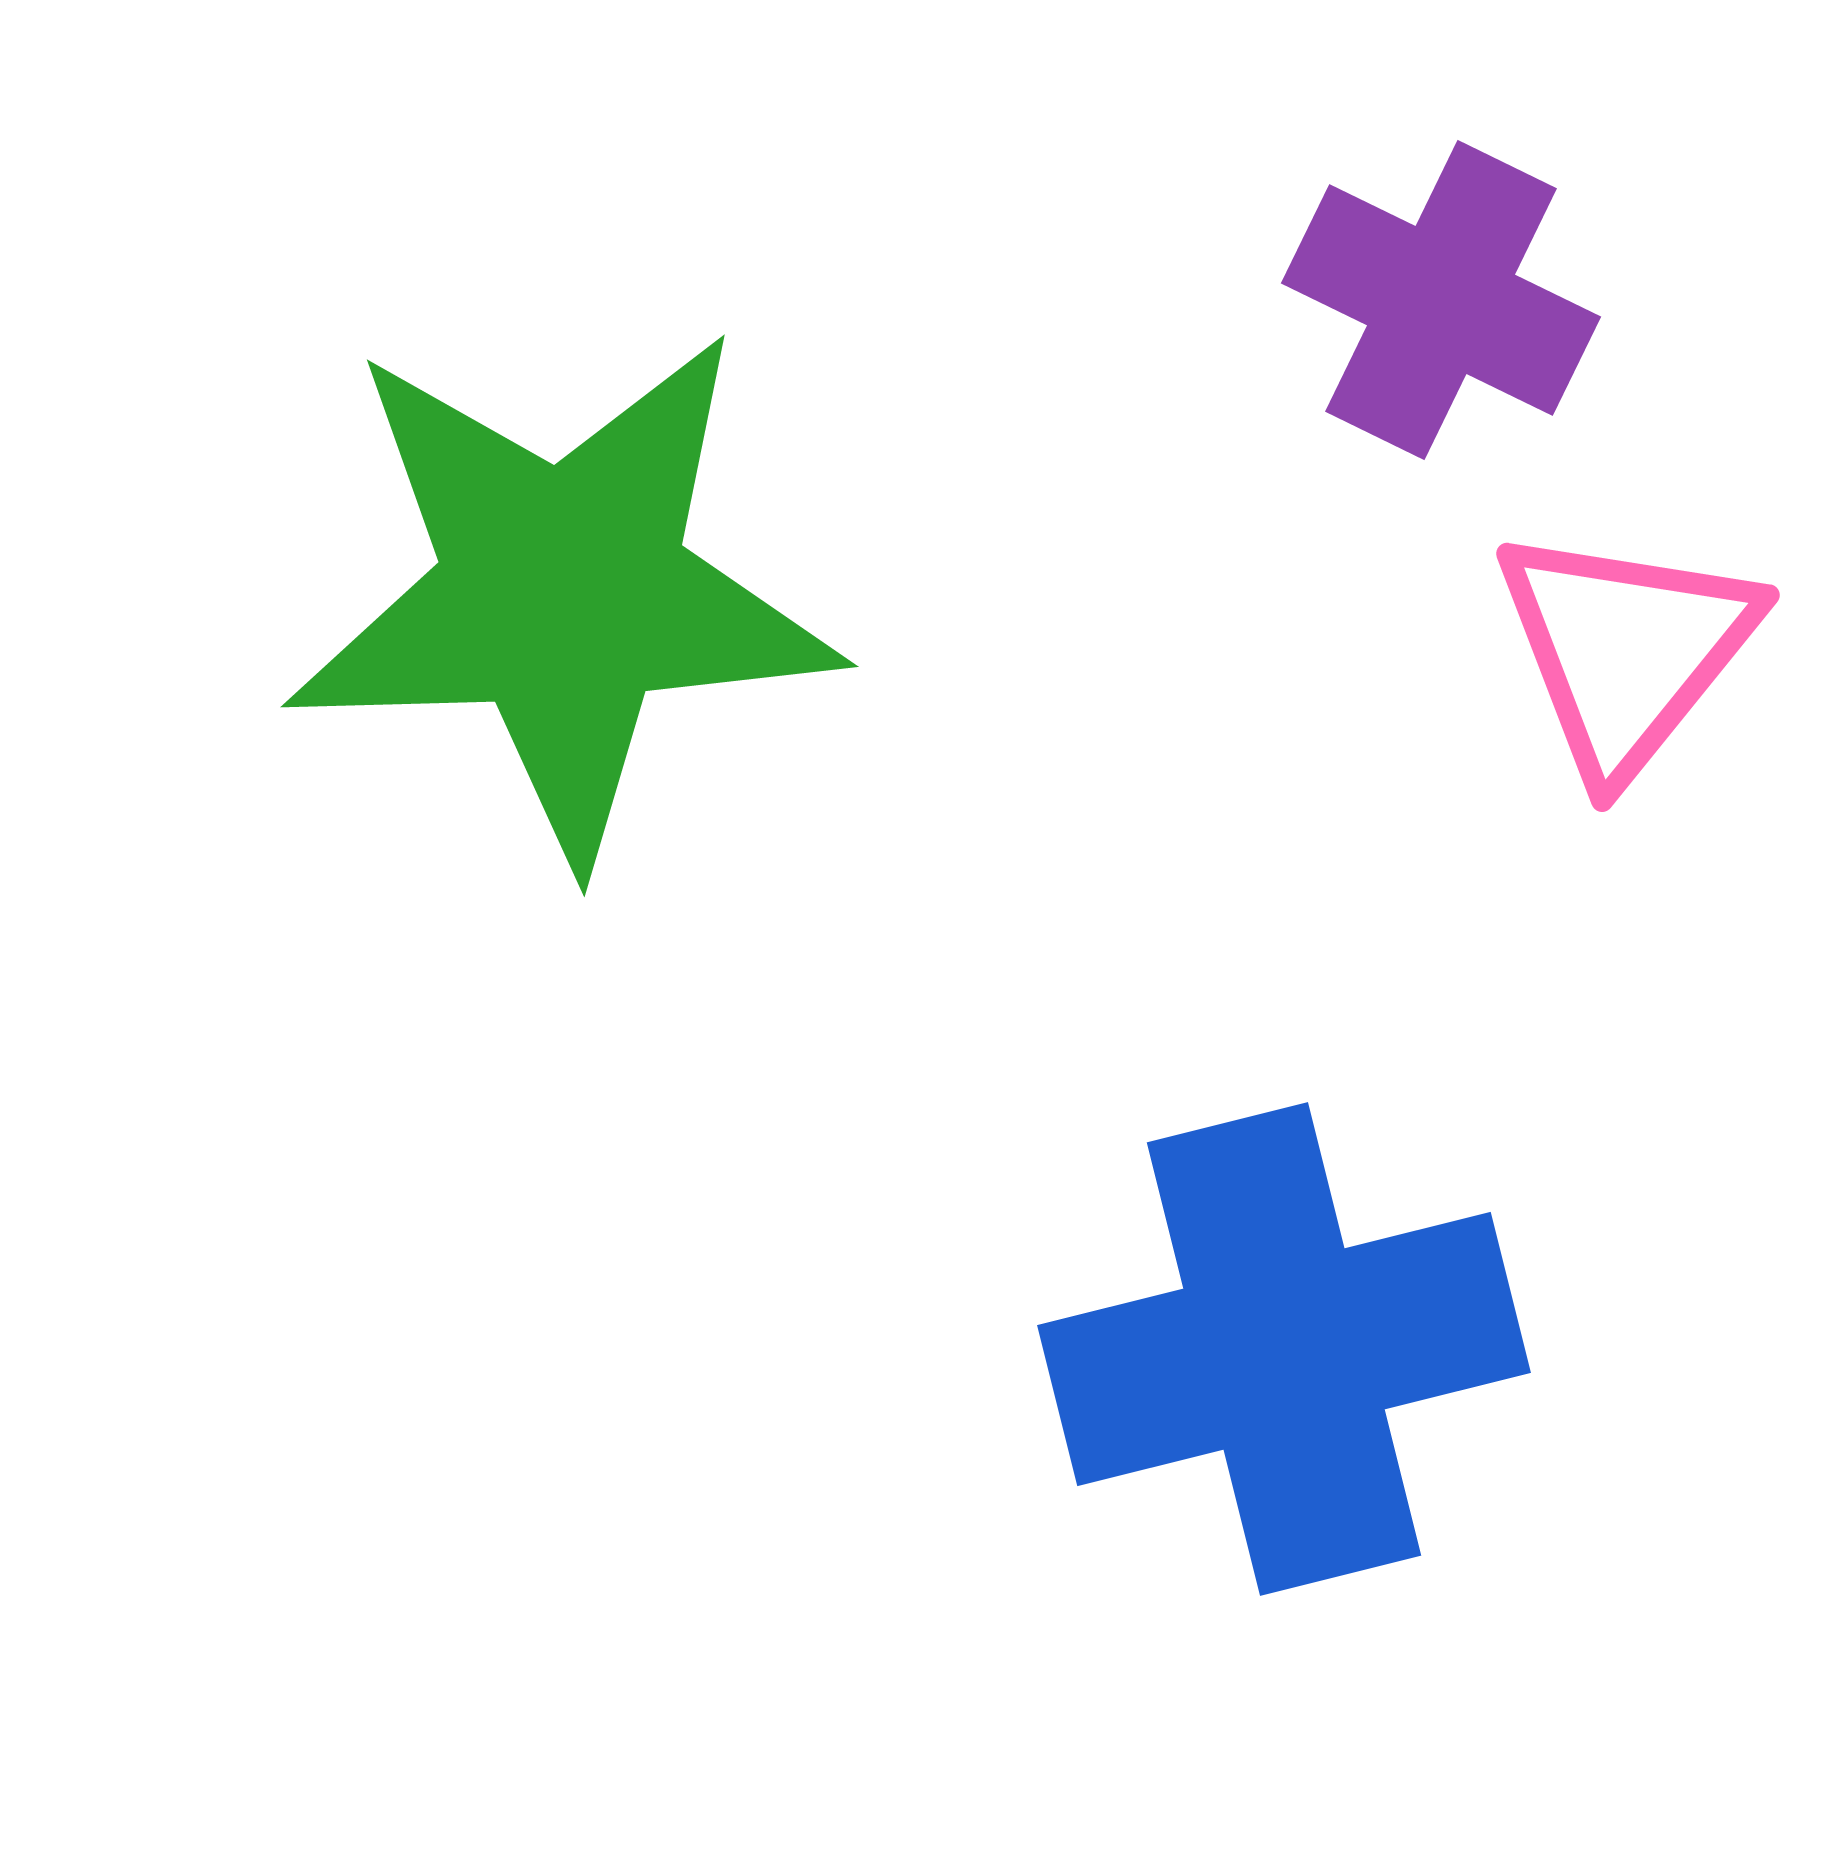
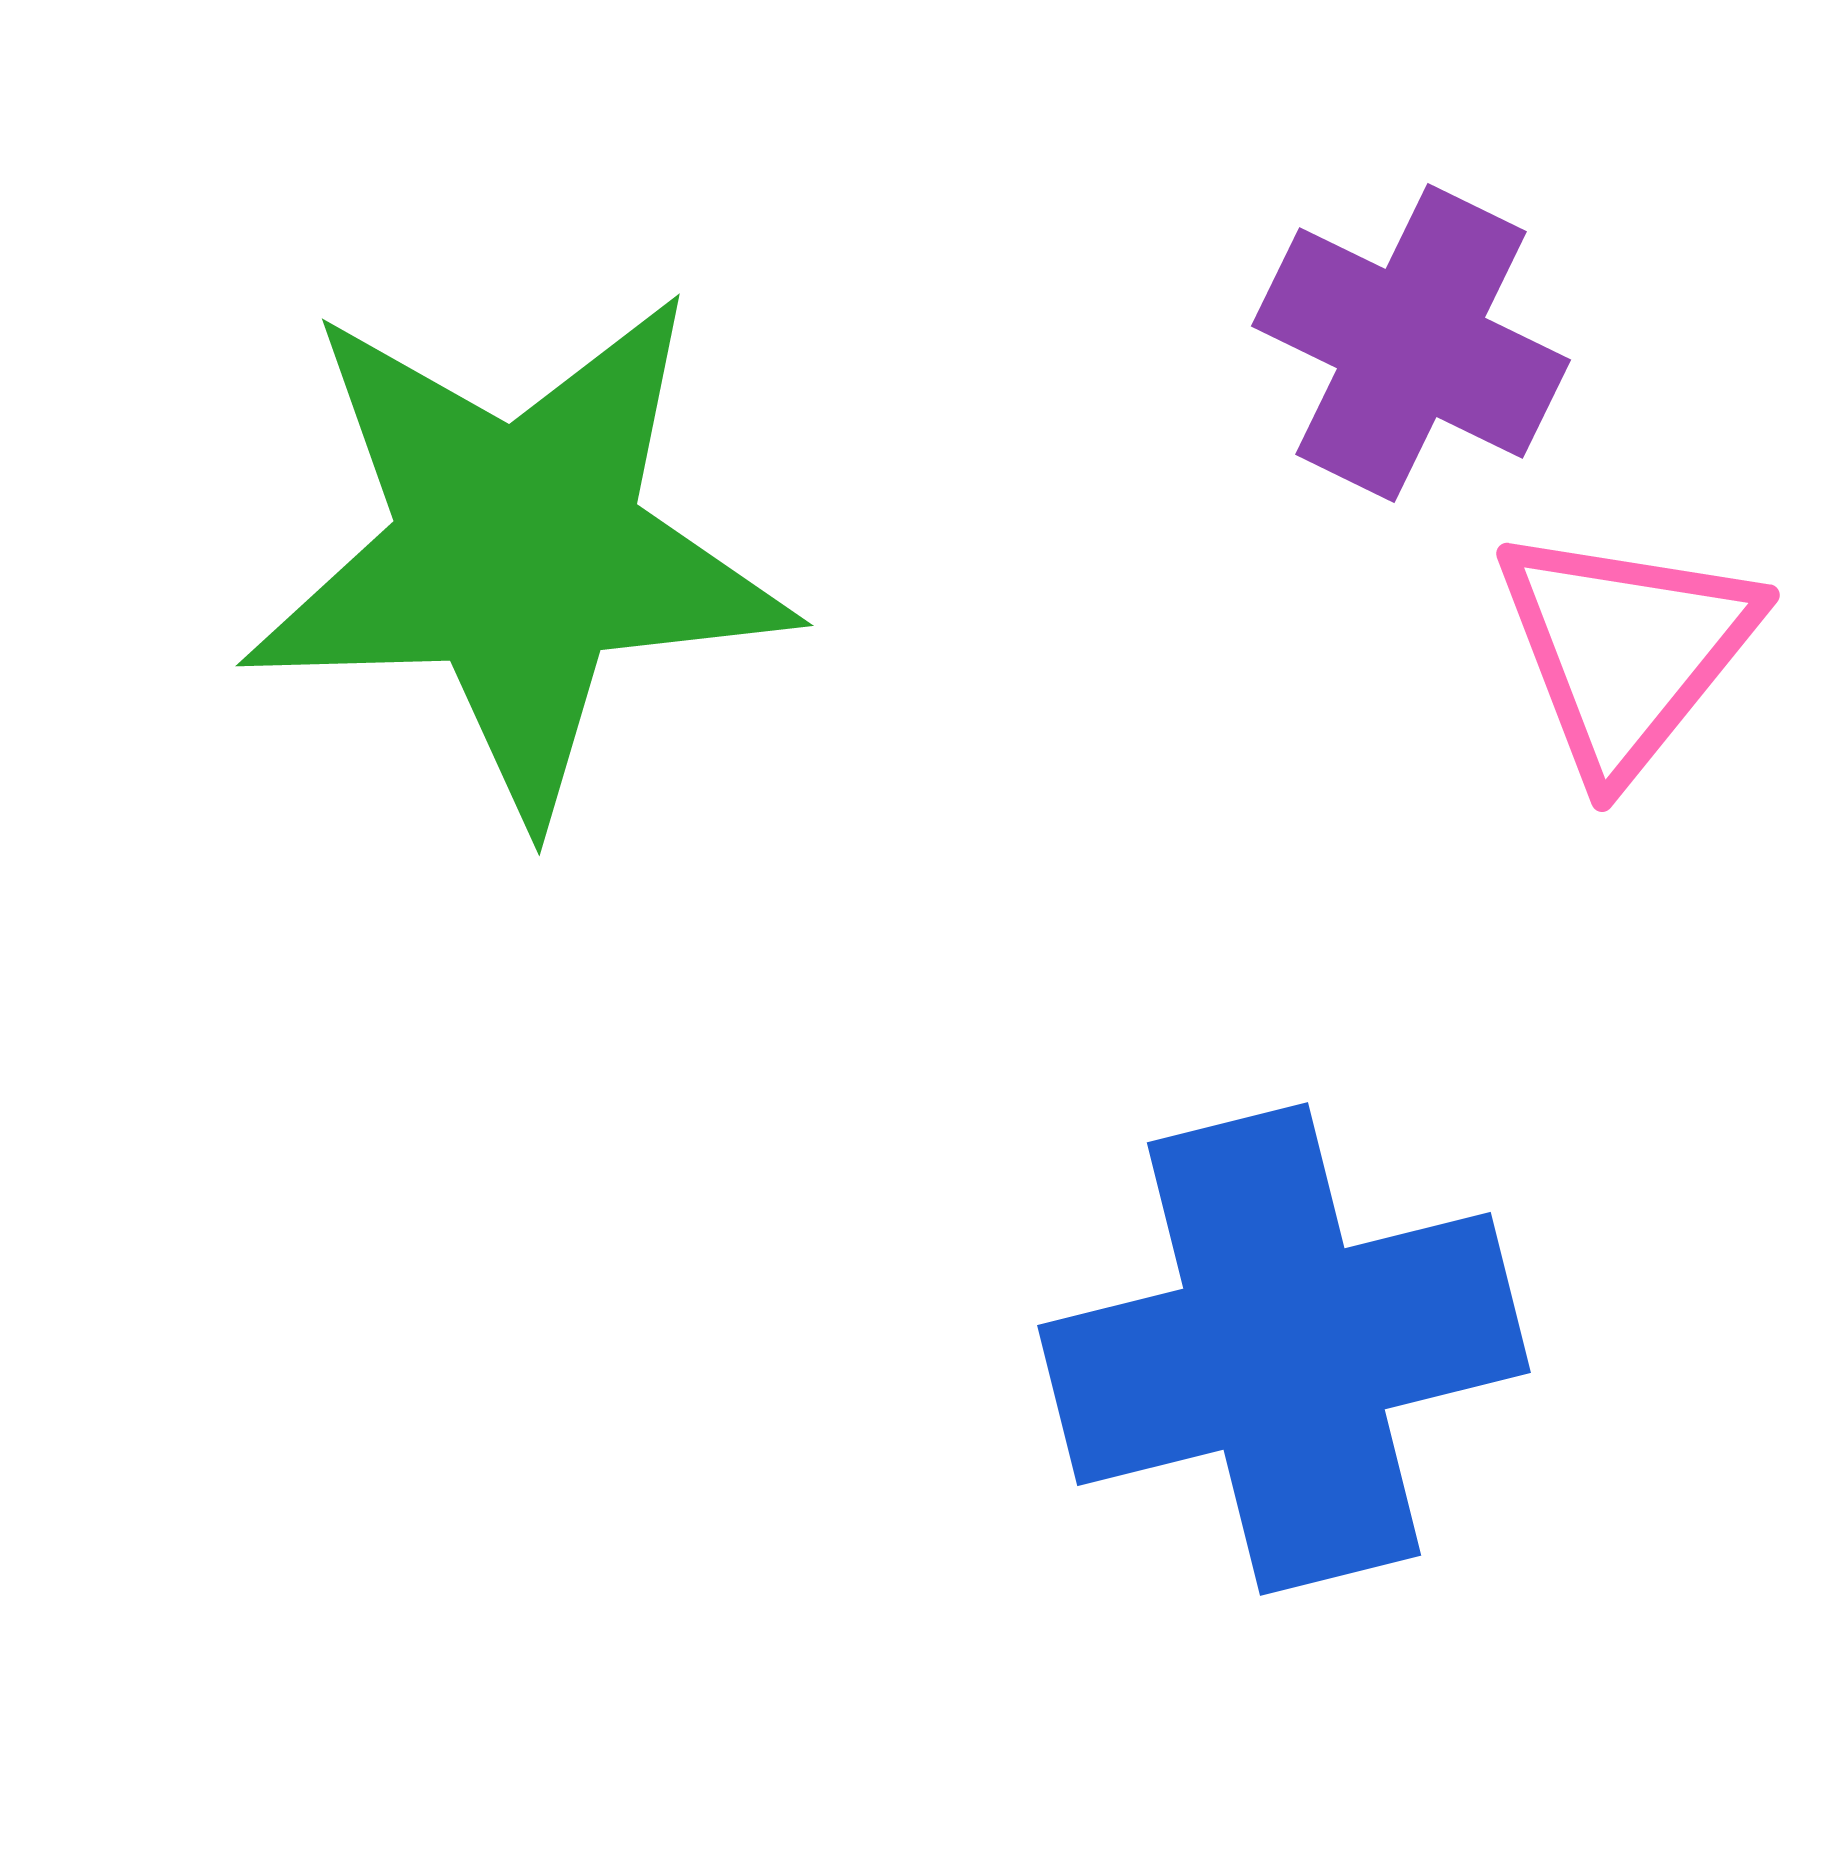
purple cross: moved 30 px left, 43 px down
green star: moved 45 px left, 41 px up
